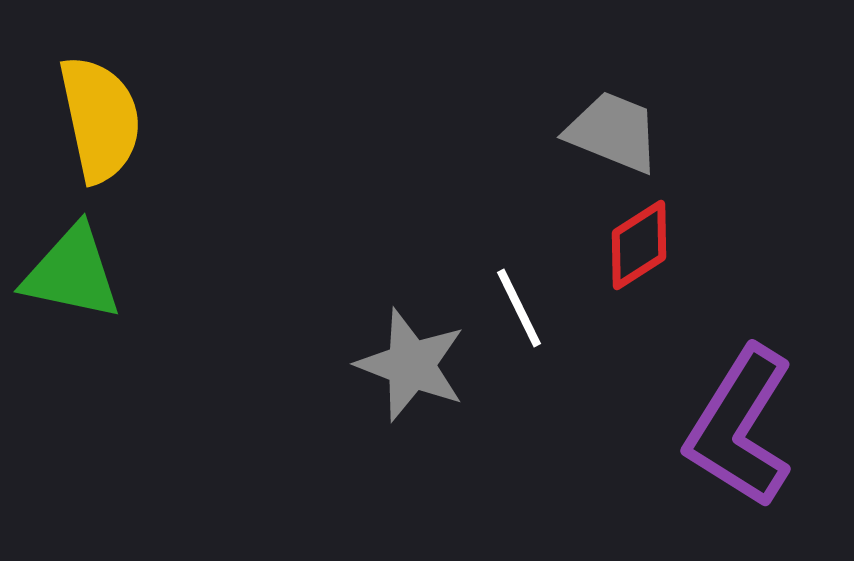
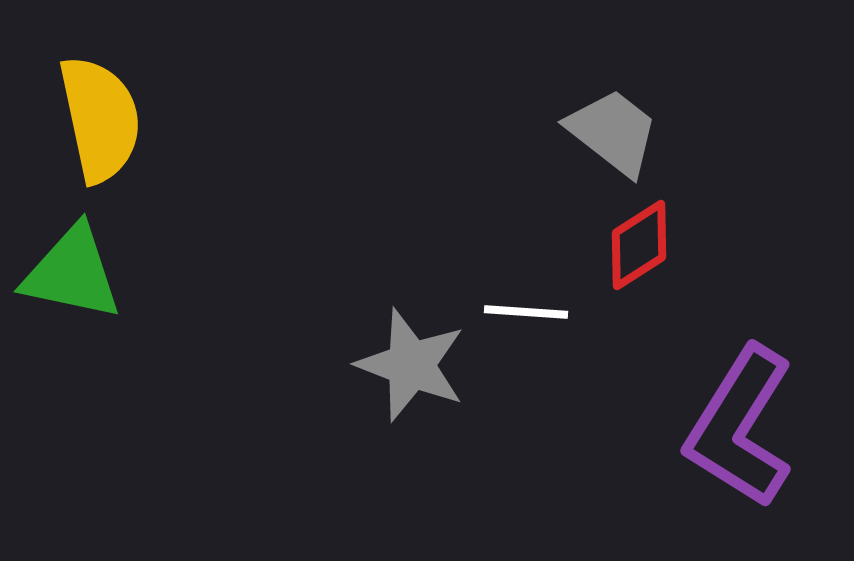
gray trapezoid: rotated 16 degrees clockwise
white line: moved 7 px right, 4 px down; rotated 60 degrees counterclockwise
